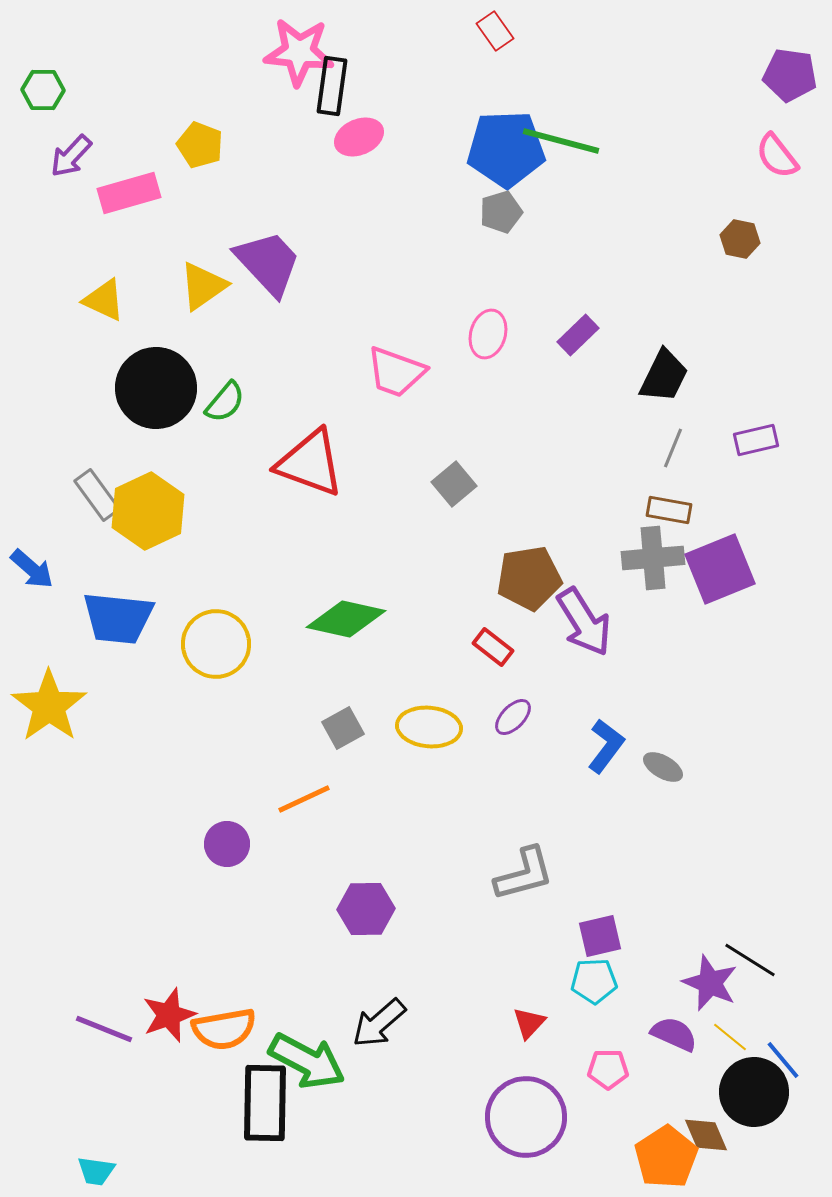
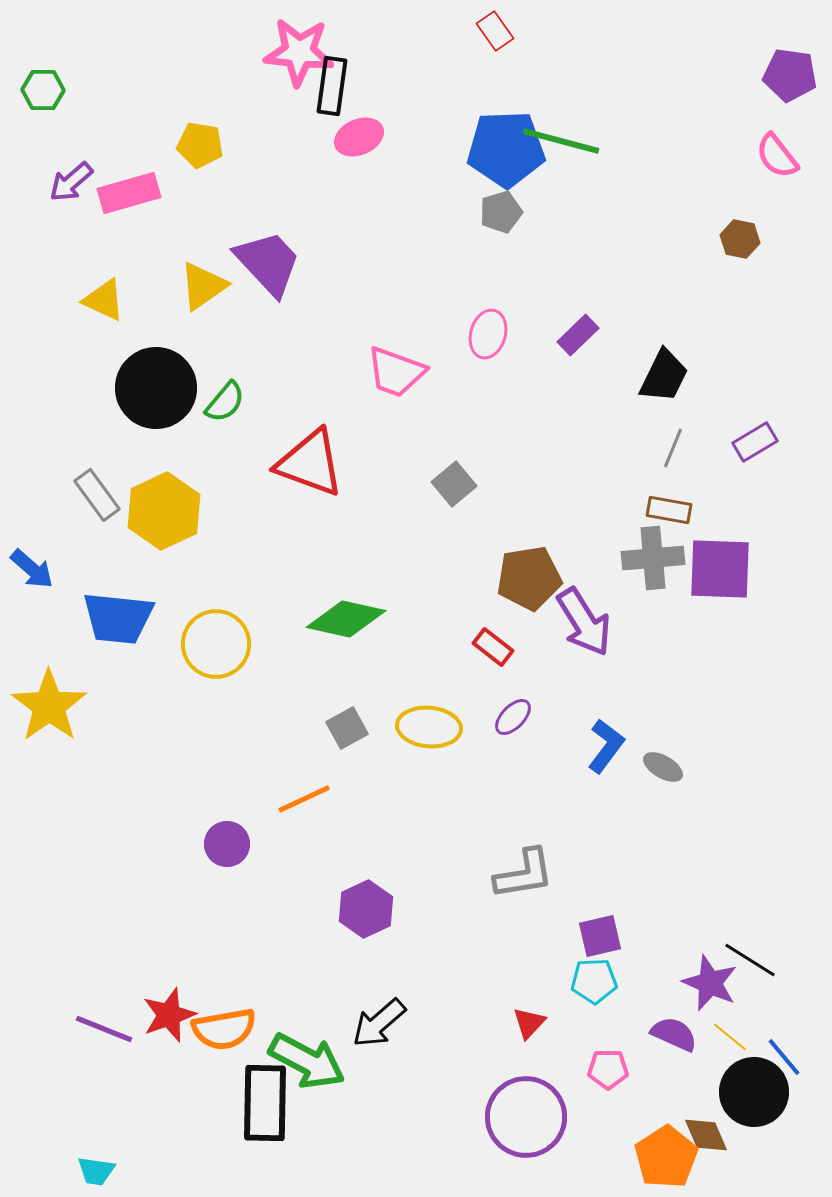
yellow pentagon at (200, 145): rotated 12 degrees counterclockwise
purple arrow at (71, 156): moved 26 px down; rotated 6 degrees clockwise
purple rectangle at (756, 440): moved 1 px left, 2 px down; rotated 18 degrees counterclockwise
yellow hexagon at (148, 511): moved 16 px right
purple square at (720, 569): rotated 24 degrees clockwise
gray square at (343, 728): moved 4 px right
gray L-shape at (524, 874): rotated 6 degrees clockwise
purple hexagon at (366, 909): rotated 24 degrees counterclockwise
blue line at (783, 1060): moved 1 px right, 3 px up
